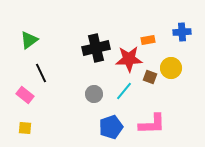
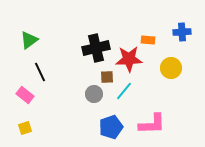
orange rectangle: rotated 16 degrees clockwise
black line: moved 1 px left, 1 px up
brown square: moved 43 px left; rotated 24 degrees counterclockwise
yellow square: rotated 24 degrees counterclockwise
